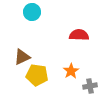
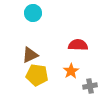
cyan circle: moved 1 px right, 1 px down
red semicircle: moved 1 px left, 10 px down
brown triangle: moved 8 px right, 2 px up
